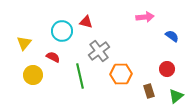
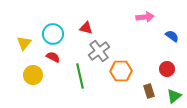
red triangle: moved 6 px down
cyan circle: moved 9 px left, 3 px down
orange hexagon: moved 3 px up
green triangle: moved 2 px left
